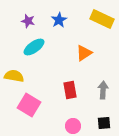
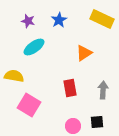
red rectangle: moved 2 px up
black square: moved 7 px left, 1 px up
